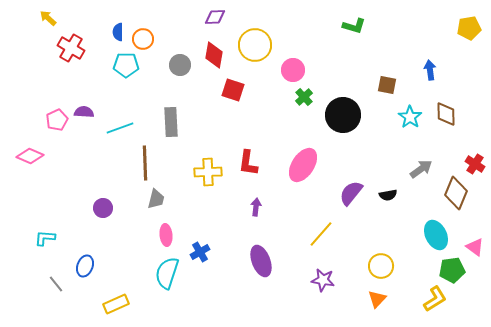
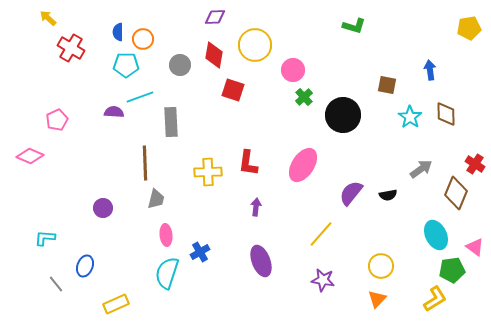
purple semicircle at (84, 112): moved 30 px right
cyan line at (120, 128): moved 20 px right, 31 px up
